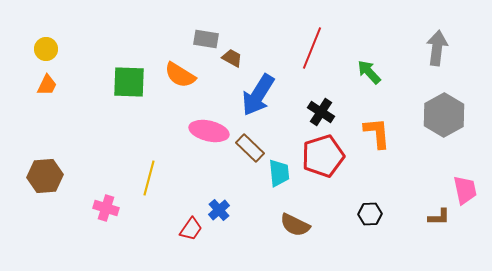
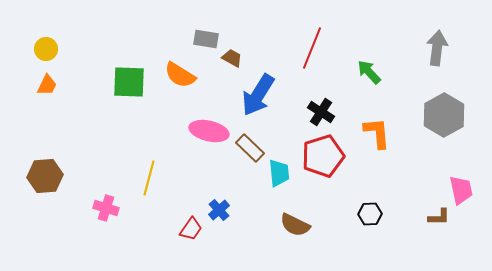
pink trapezoid: moved 4 px left
